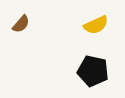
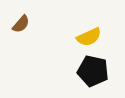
yellow semicircle: moved 7 px left, 12 px down
